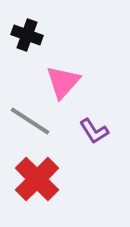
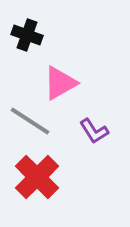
pink triangle: moved 3 px left, 1 px down; rotated 18 degrees clockwise
red cross: moved 2 px up
